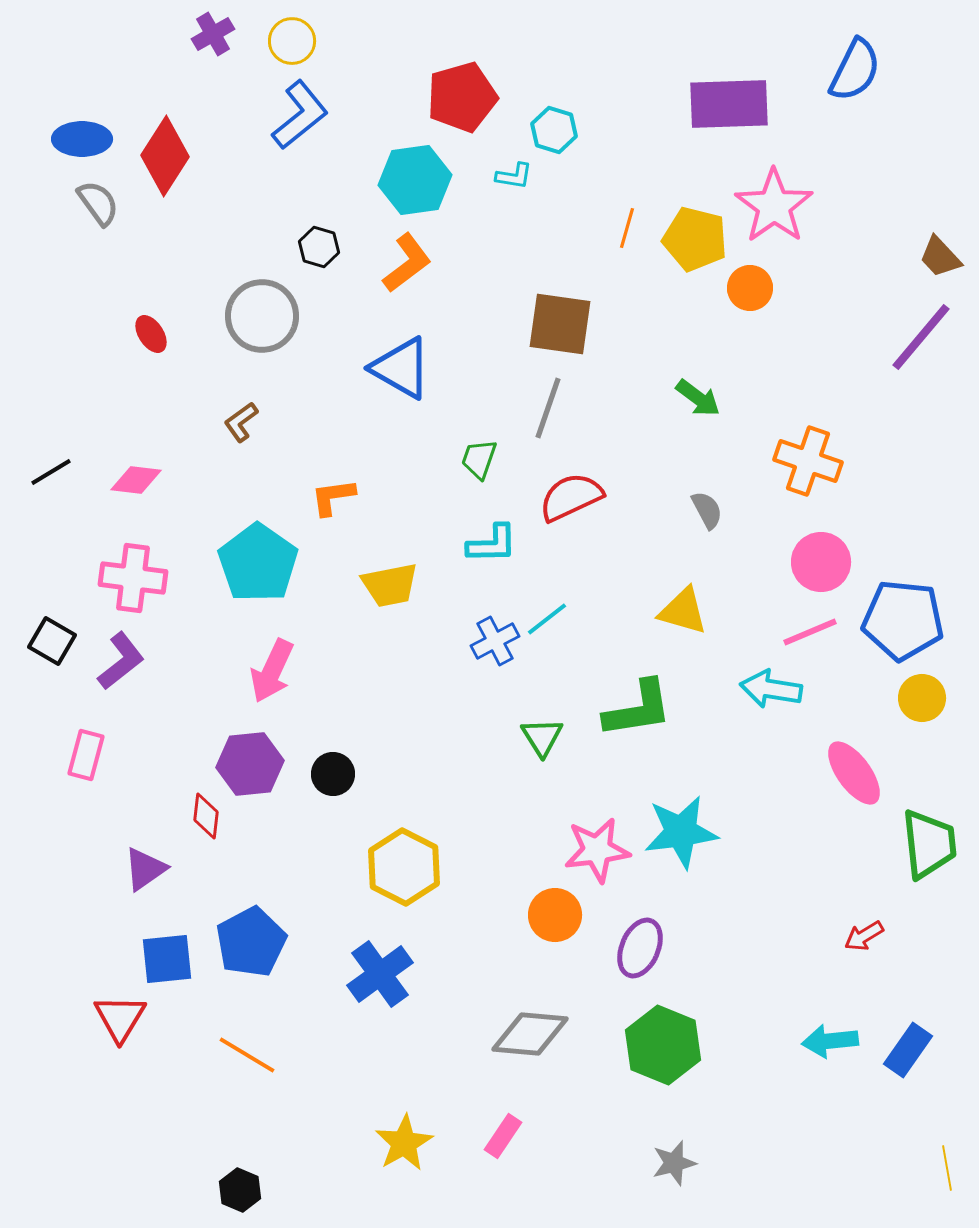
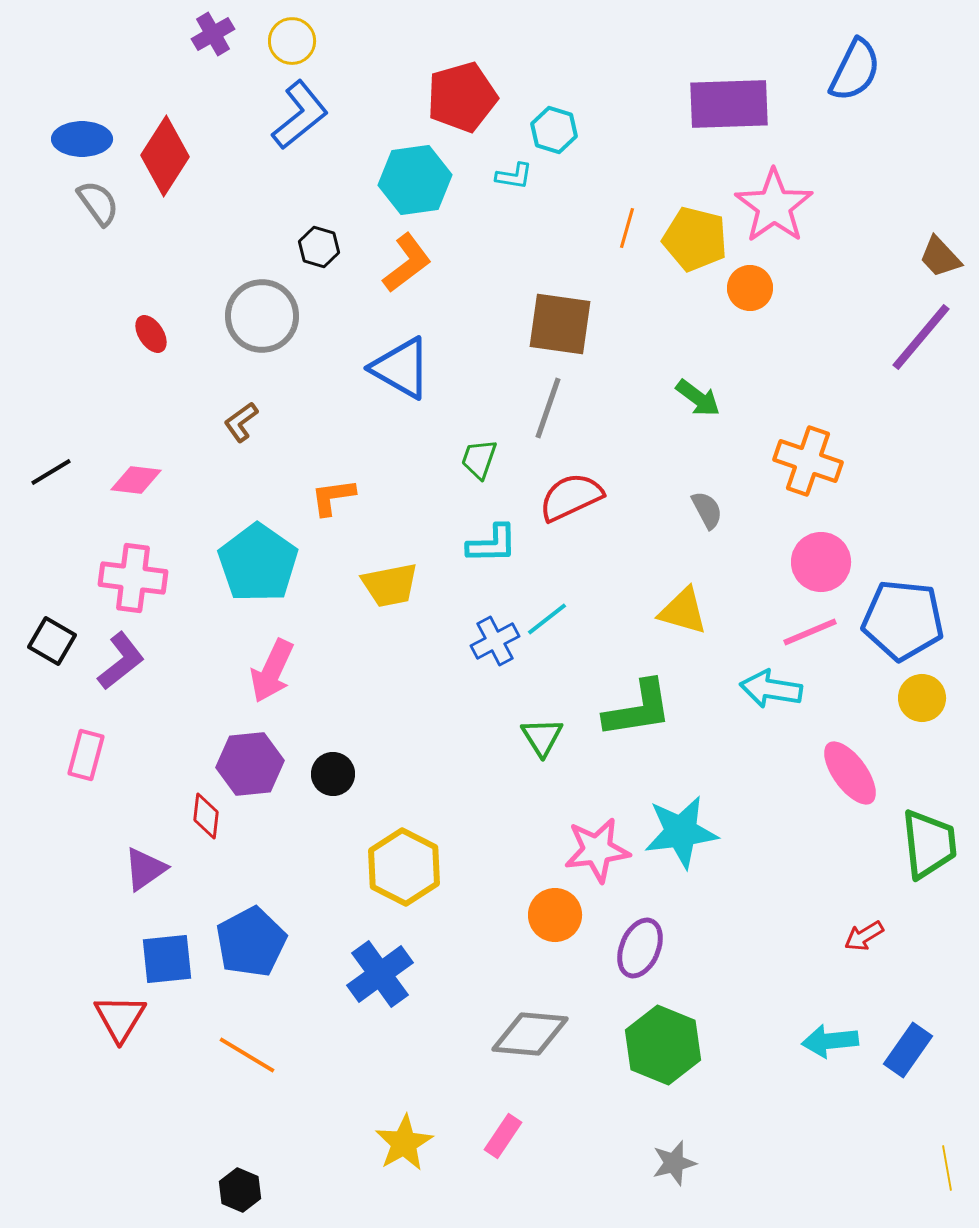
pink ellipse at (854, 773): moved 4 px left
